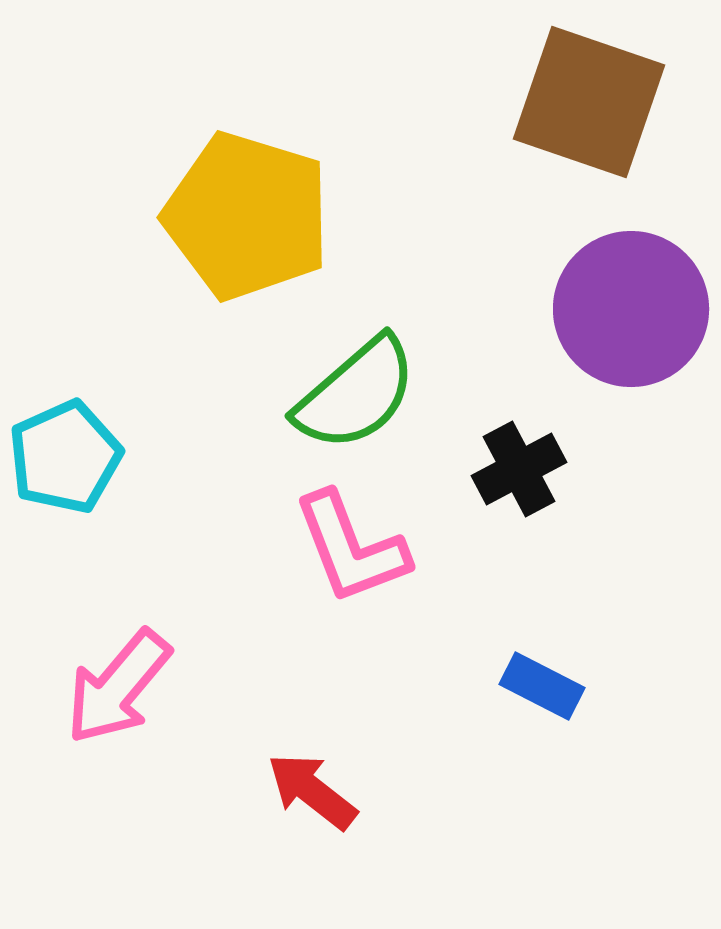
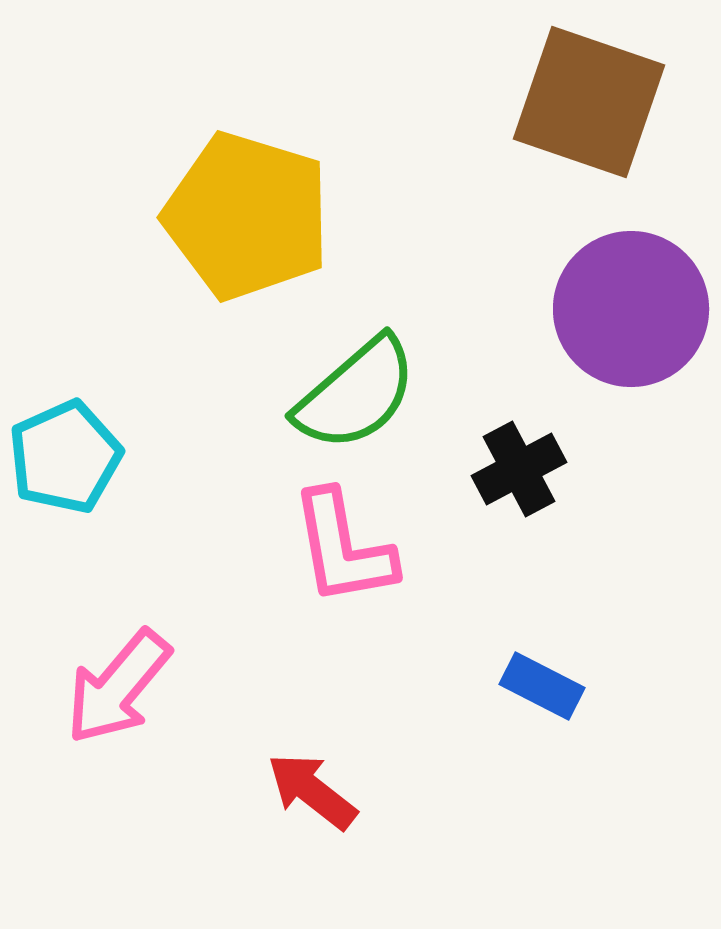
pink L-shape: moved 8 px left; rotated 11 degrees clockwise
